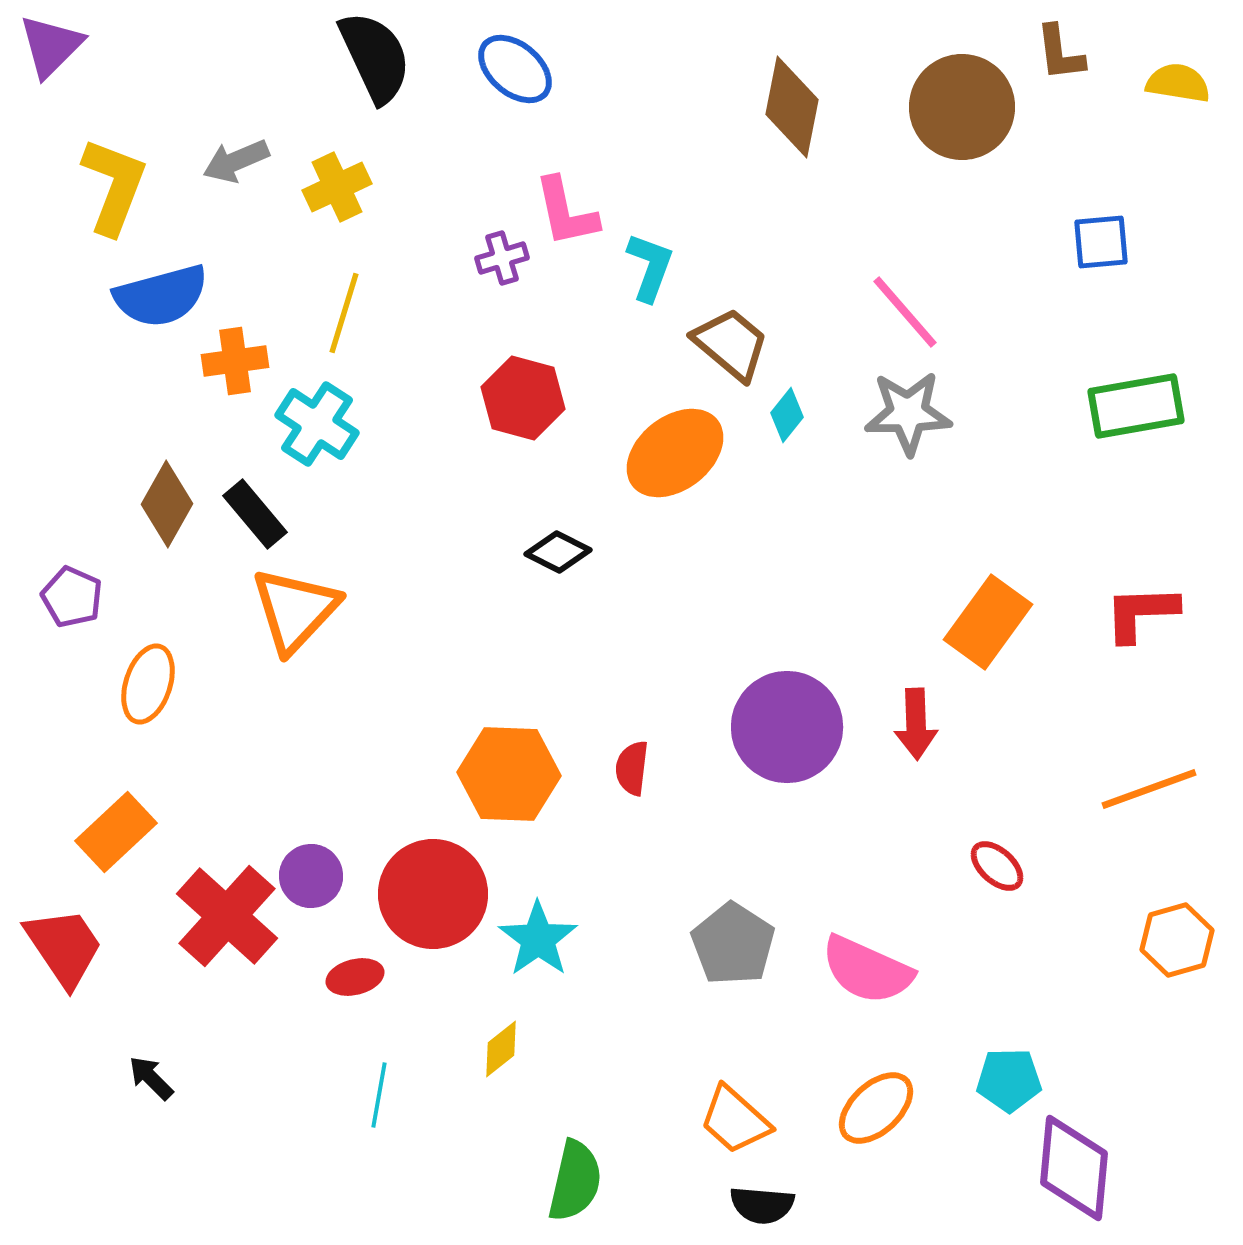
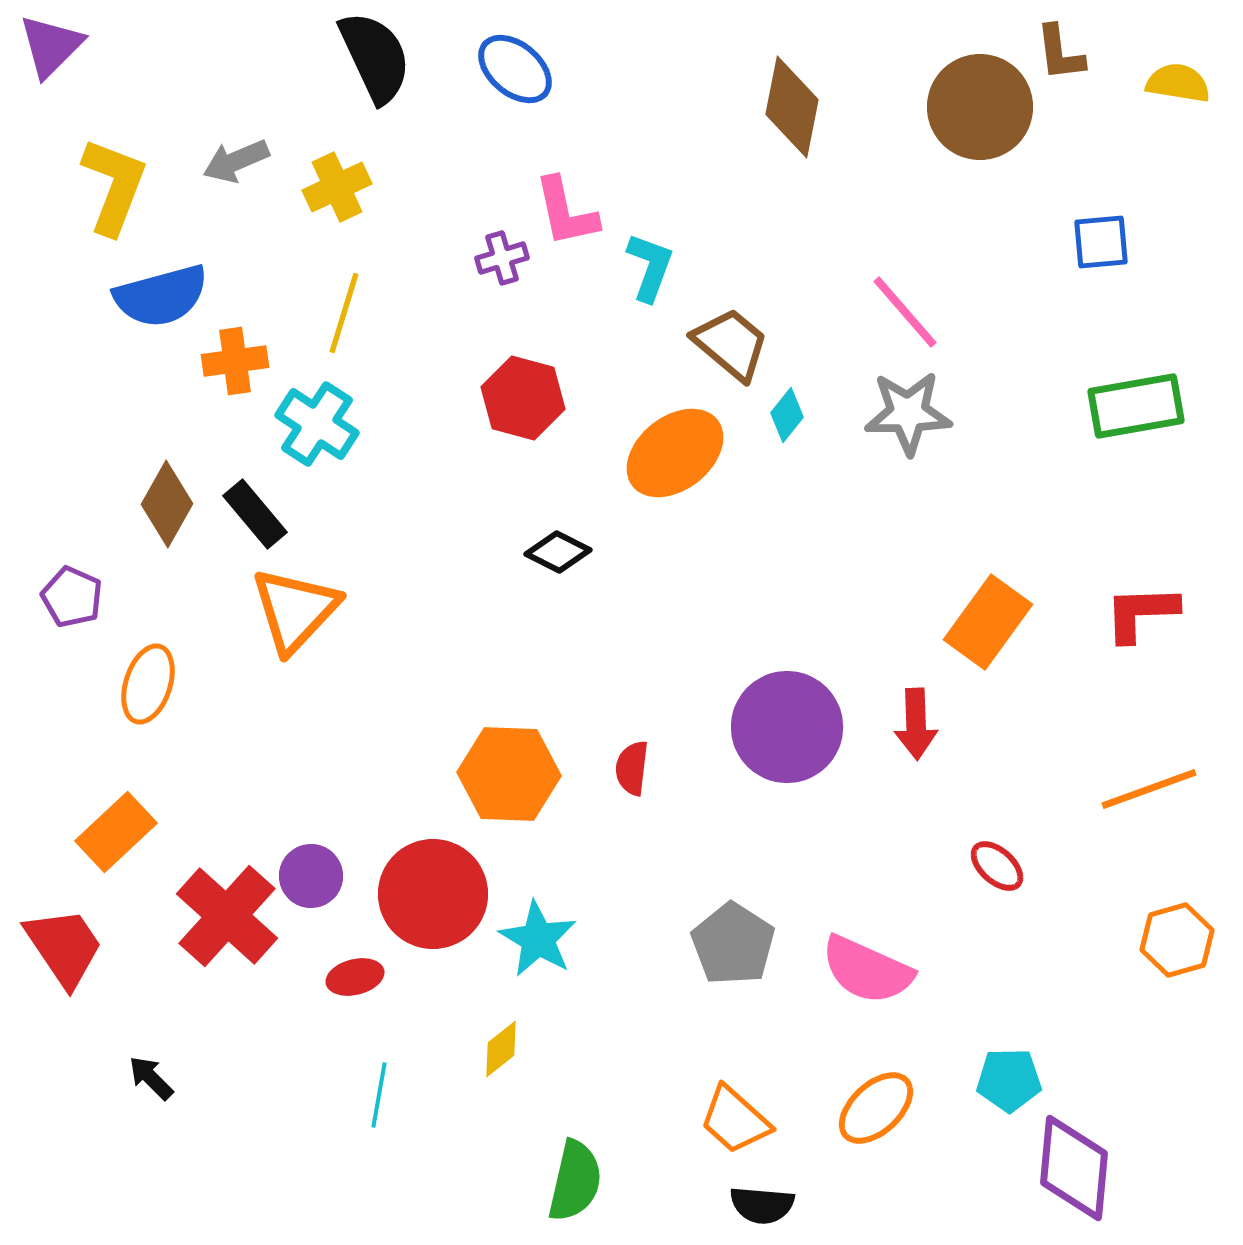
brown circle at (962, 107): moved 18 px right
cyan star at (538, 939): rotated 6 degrees counterclockwise
